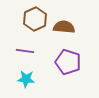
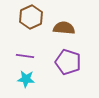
brown hexagon: moved 4 px left, 2 px up
brown semicircle: moved 1 px down
purple line: moved 5 px down
